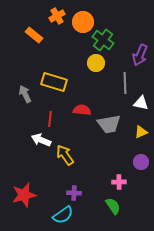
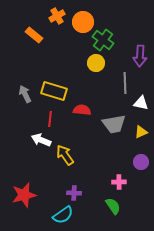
purple arrow: moved 1 px down; rotated 20 degrees counterclockwise
yellow rectangle: moved 9 px down
gray trapezoid: moved 5 px right
